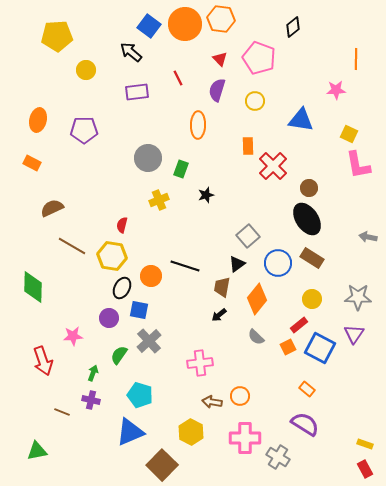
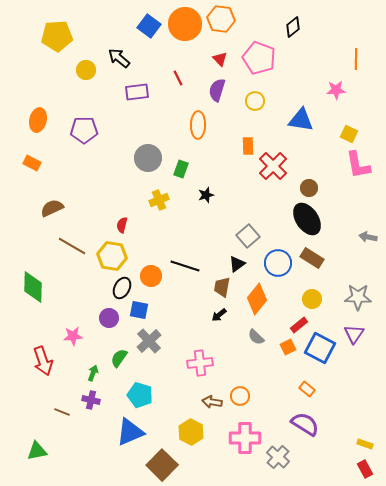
black arrow at (131, 52): moved 12 px left, 6 px down
green semicircle at (119, 355): moved 3 px down
gray cross at (278, 457): rotated 10 degrees clockwise
